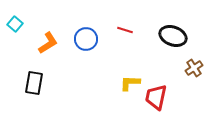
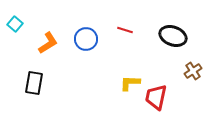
brown cross: moved 1 px left, 3 px down
